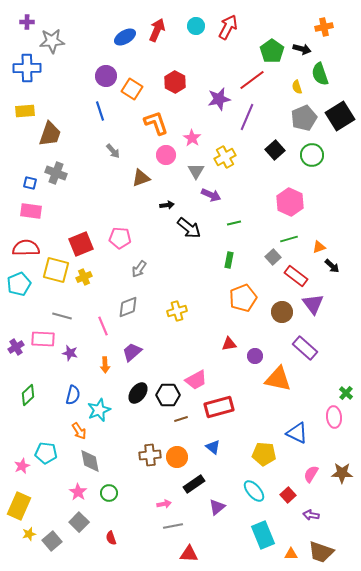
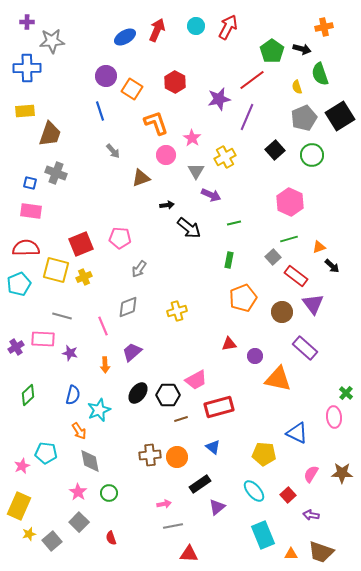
black rectangle at (194, 484): moved 6 px right
